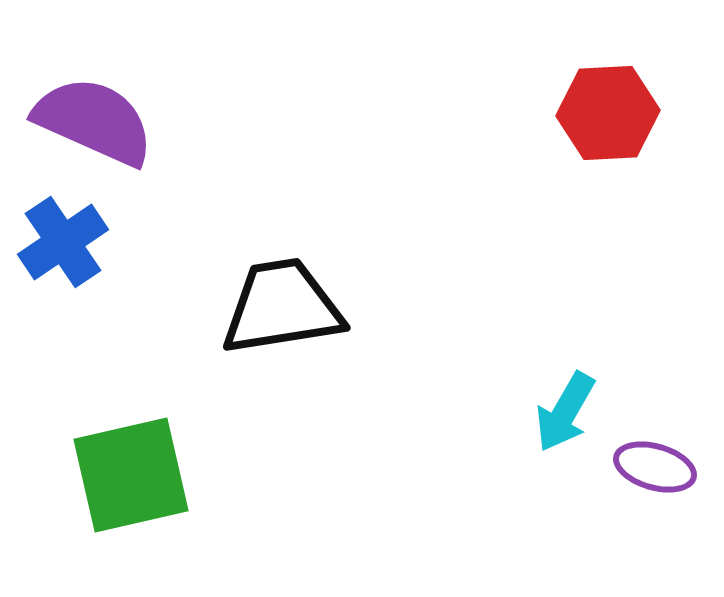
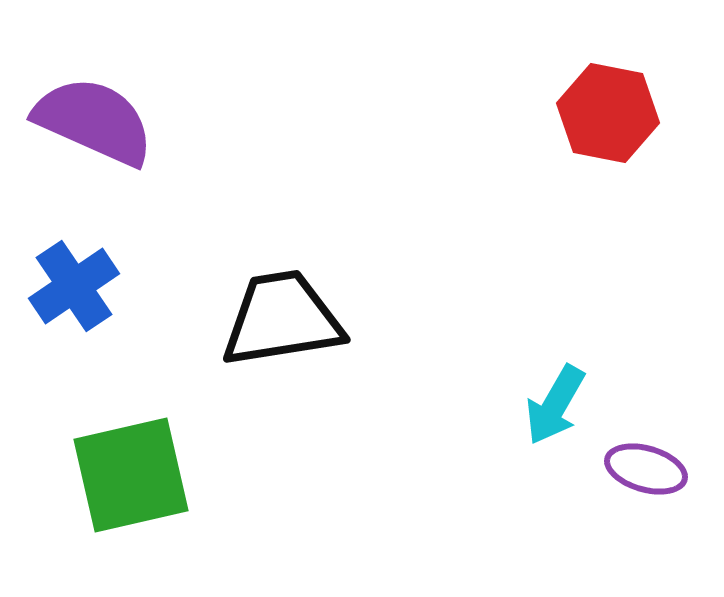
red hexagon: rotated 14 degrees clockwise
blue cross: moved 11 px right, 44 px down
black trapezoid: moved 12 px down
cyan arrow: moved 10 px left, 7 px up
purple ellipse: moved 9 px left, 2 px down
